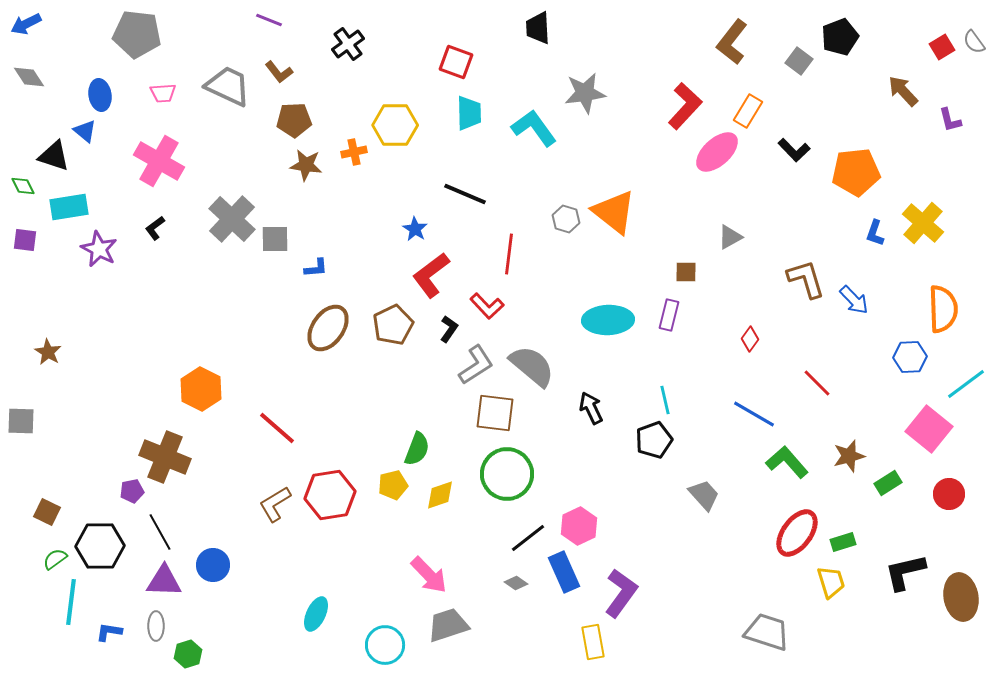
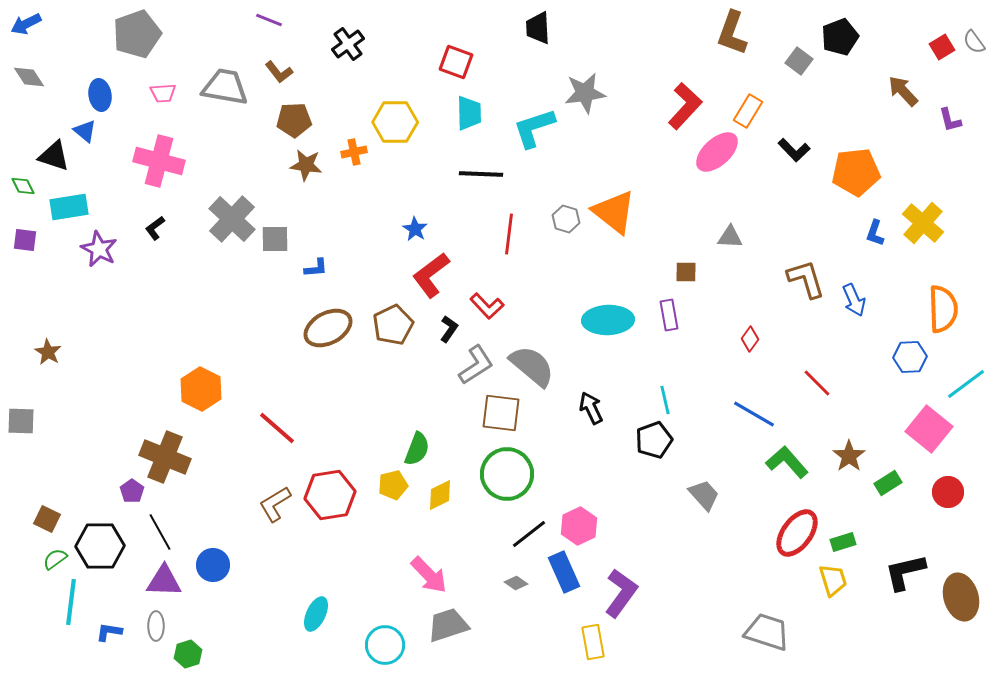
gray pentagon at (137, 34): rotated 27 degrees counterclockwise
brown L-shape at (732, 42): moved 9 px up; rotated 18 degrees counterclockwise
gray trapezoid at (228, 86): moved 3 px left, 1 px down; rotated 15 degrees counterclockwise
yellow hexagon at (395, 125): moved 3 px up
cyan L-shape at (534, 128): rotated 72 degrees counterclockwise
pink cross at (159, 161): rotated 15 degrees counterclockwise
black line at (465, 194): moved 16 px right, 20 px up; rotated 21 degrees counterclockwise
gray triangle at (730, 237): rotated 32 degrees clockwise
red line at (509, 254): moved 20 px up
blue arrow at (854, 300): rotated 20 degrees clockwise
purple rectangle at (669, 315): rotated 24 degrees counterclockwise
brown ellipse at (328, 328): rotated 27 degrees clockwise
brown square at (495, 413): moved 6 px right
brown star at (849, 456): rotated 20 degrees counterclockwise
purple pentagon at (132, 491): rotated 25 degrees counterclockwise
red circle at (949, 494): moved 1 px left, 2 px up
yellow diamond at (440, 495): rotated 8 degrees counterclockwise
brown square at (47, 512): moved 7 px down
black line at (528, 538): moved 1 px right, 4 px up
yellow trapezoid at (831, 582): moved 2 px right, 2 px up
brown ellipse at (961, 597): rotated 6 degrees counterclockwise
